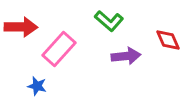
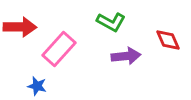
green L-shape: moved 2 px right, 1 px down; rotated 12 degrees counterclockwise
red arrow: moved 1 px left
